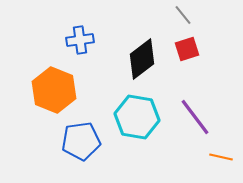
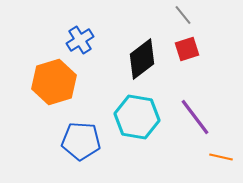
blue cross: rotated 24 degrees counterclockwise
orange hexagon: moved 8 px up; rotated 21 degrees clockwise
blue pentagon: rotated 12 degrees clockwise
